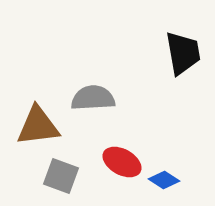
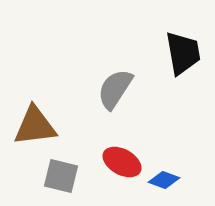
gray semicircle: moved 22 px right, 9 px up; rotated 54 degrees counterclockwise
brown triangle: moved 3 px left
gray square: rotated 6 degrees counterclockwise
blue diamond: rotated 12 degrees counterclockwise
